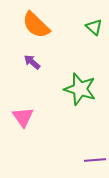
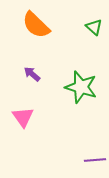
purple arrow: moved 12 px down
green star: moved 1 px right, 2 px up
